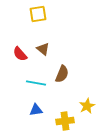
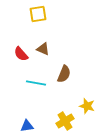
brown triangle: rotated 16 degrees counterclockwise
red semicircle: moved 1 px right
brown semicircle: moved 2 px right
yellow star: rotated 28 degrees counterclockwise
blue triangle: moved 9 px left, 16 px down
yellow cross: rotated 24 degrees counterclockwise
